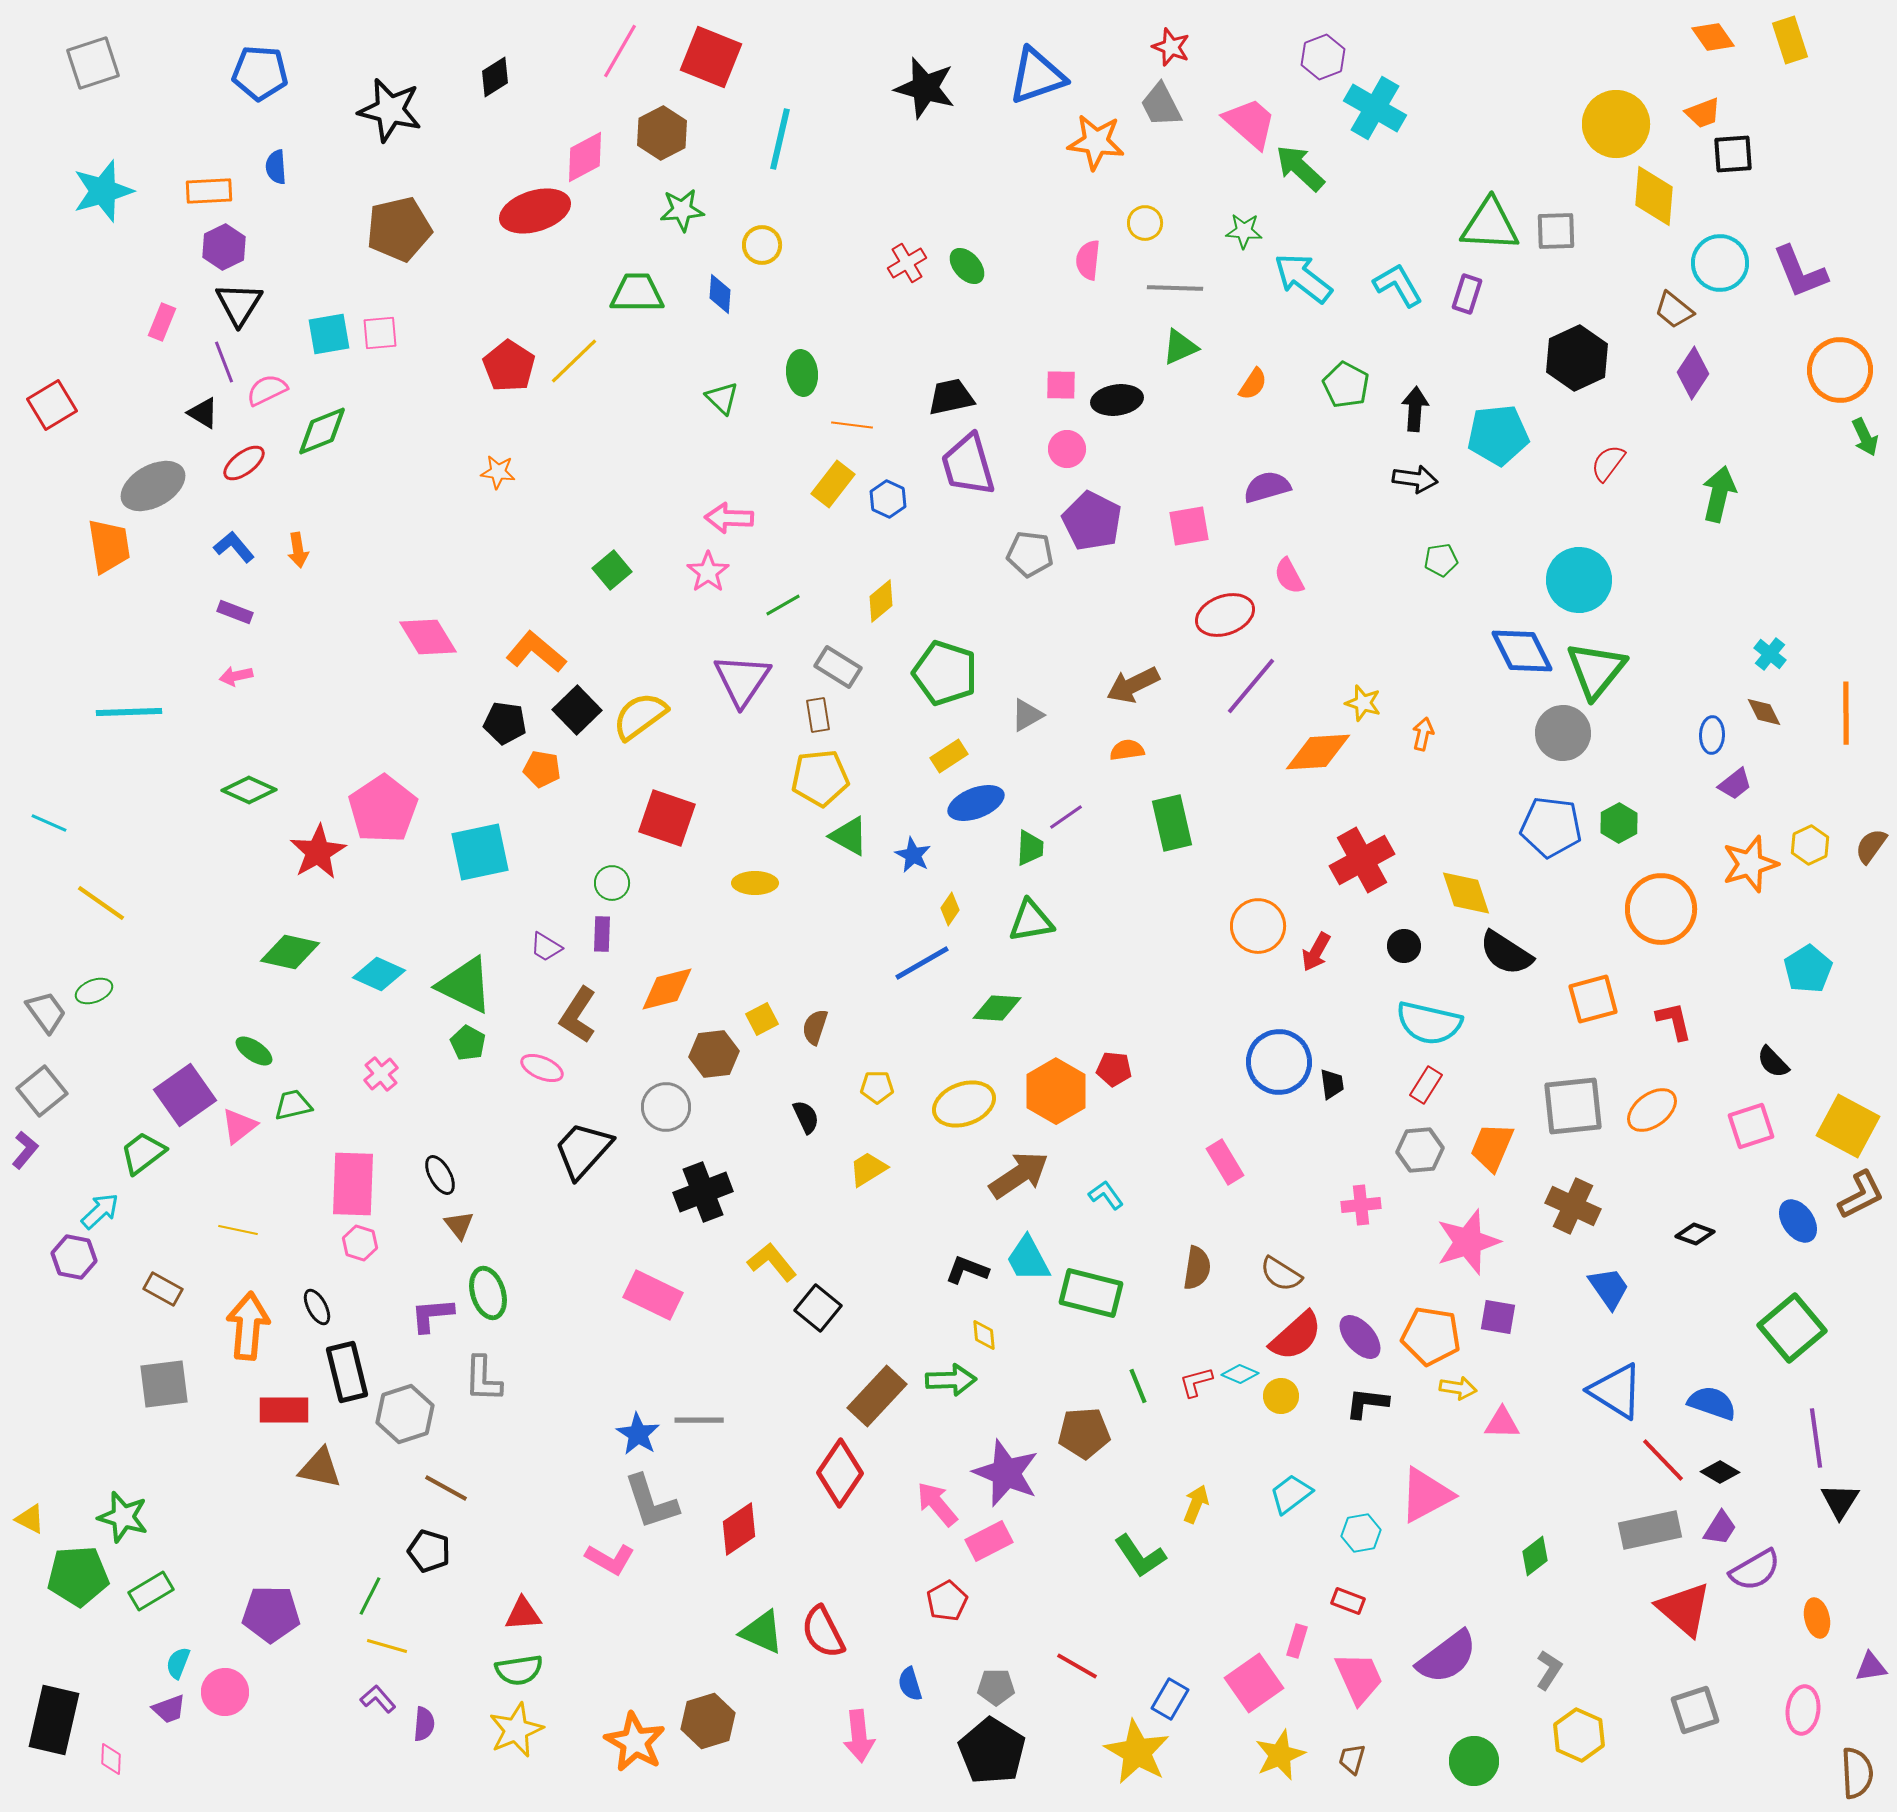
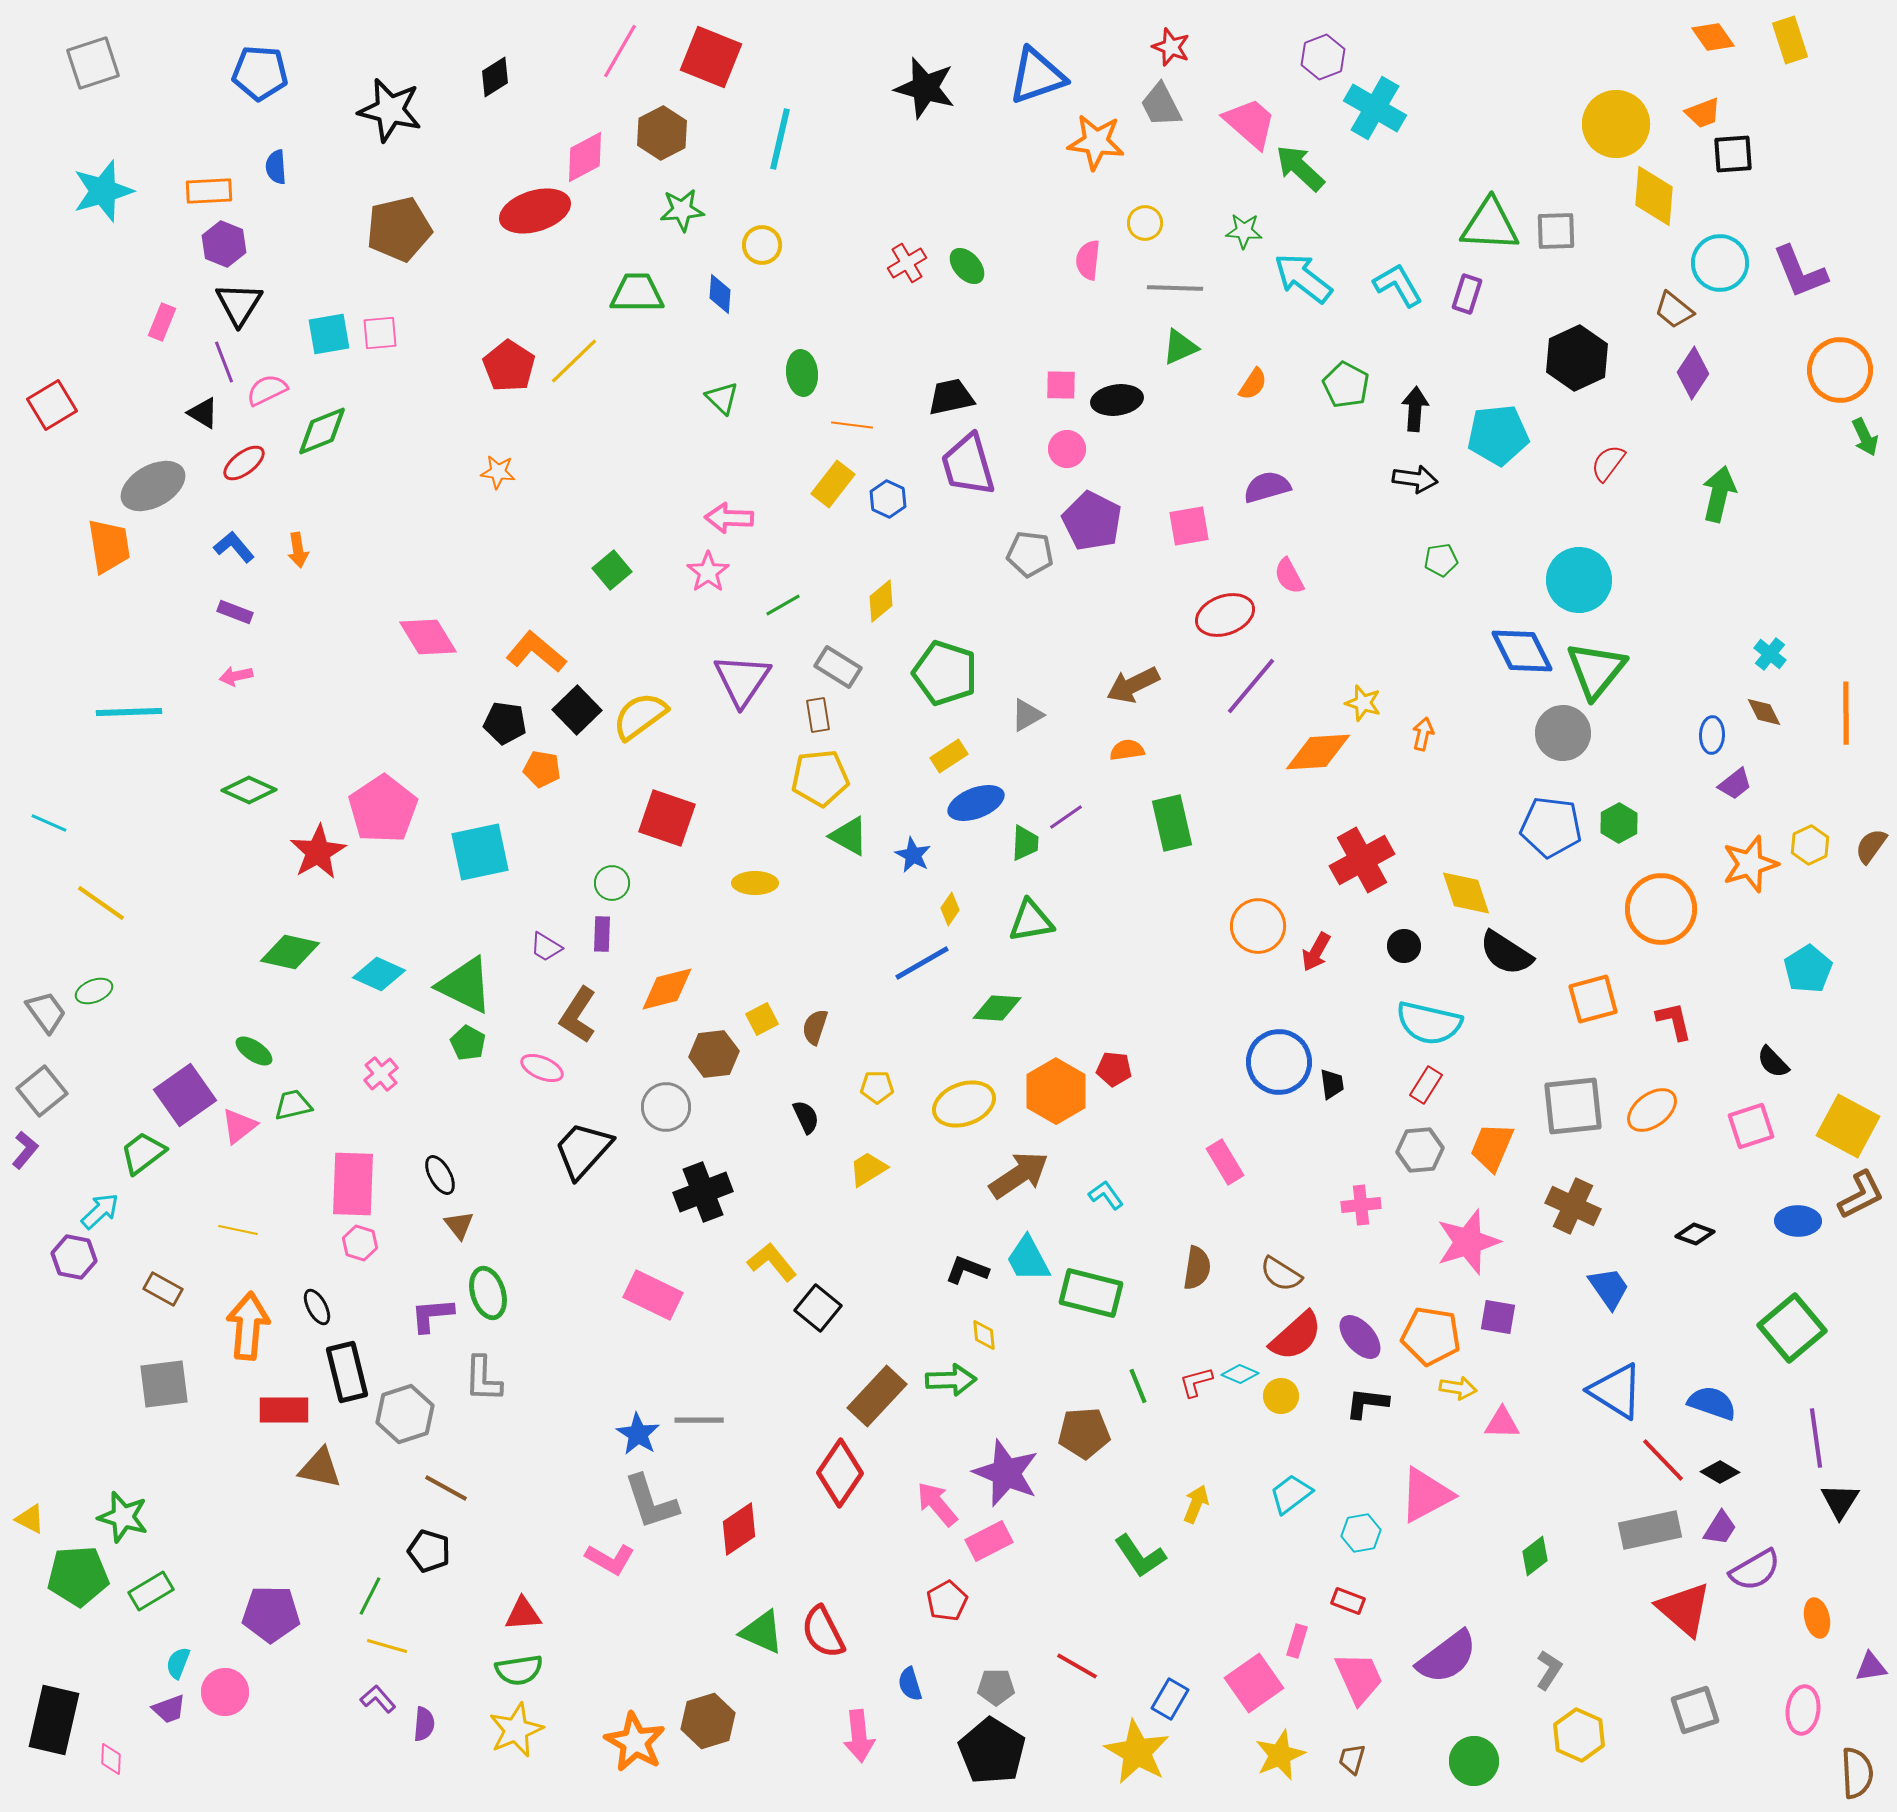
purple hexagon at (224, 247): moved 3 px up; rotated 12 degrees counterclockwise
green trapezoid at (1030, 848): moved 5 px left, 5 px up
blue ellipse at (1798, 1221): rotated 54 degrees counterclockwise
